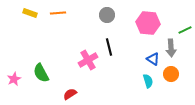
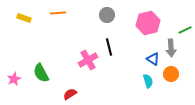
yellow rectangle: moved 6 px left, 5 px down
pink hexagon: rotated 20 degrees counterclockwise
